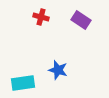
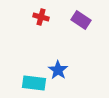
blue star: rotated 18 degrees clockwise
cyan rectangle: moved 11 px right; rotated 15 degrees clockwise
